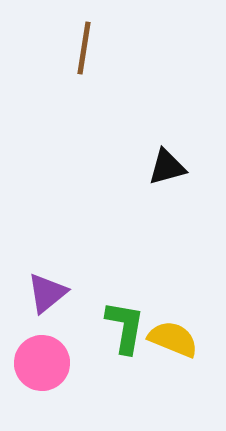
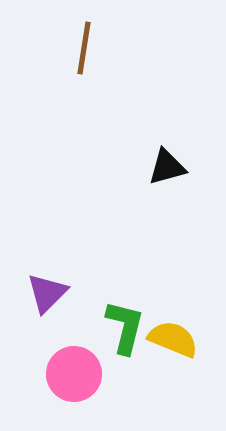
purple triangle: rotated 6 degrees counterclockwise
green L-shape: rotated 4 degrees clockwise
pink circle: moved 32 px right, 11 px down
